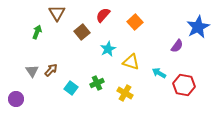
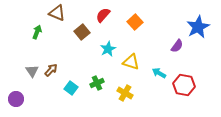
brown triangle: rotated 36 degrees counterclockwise
